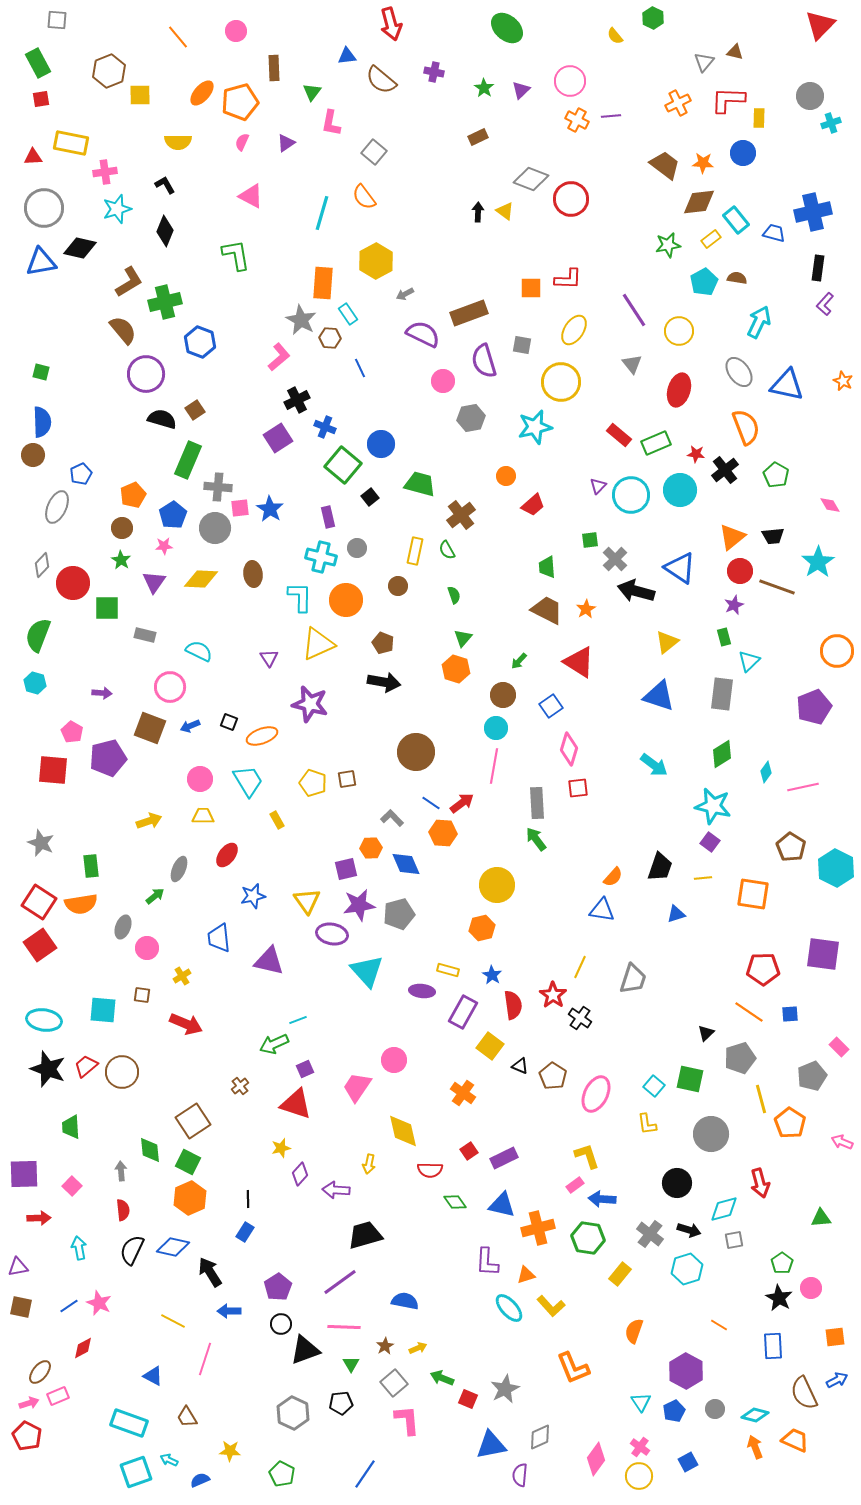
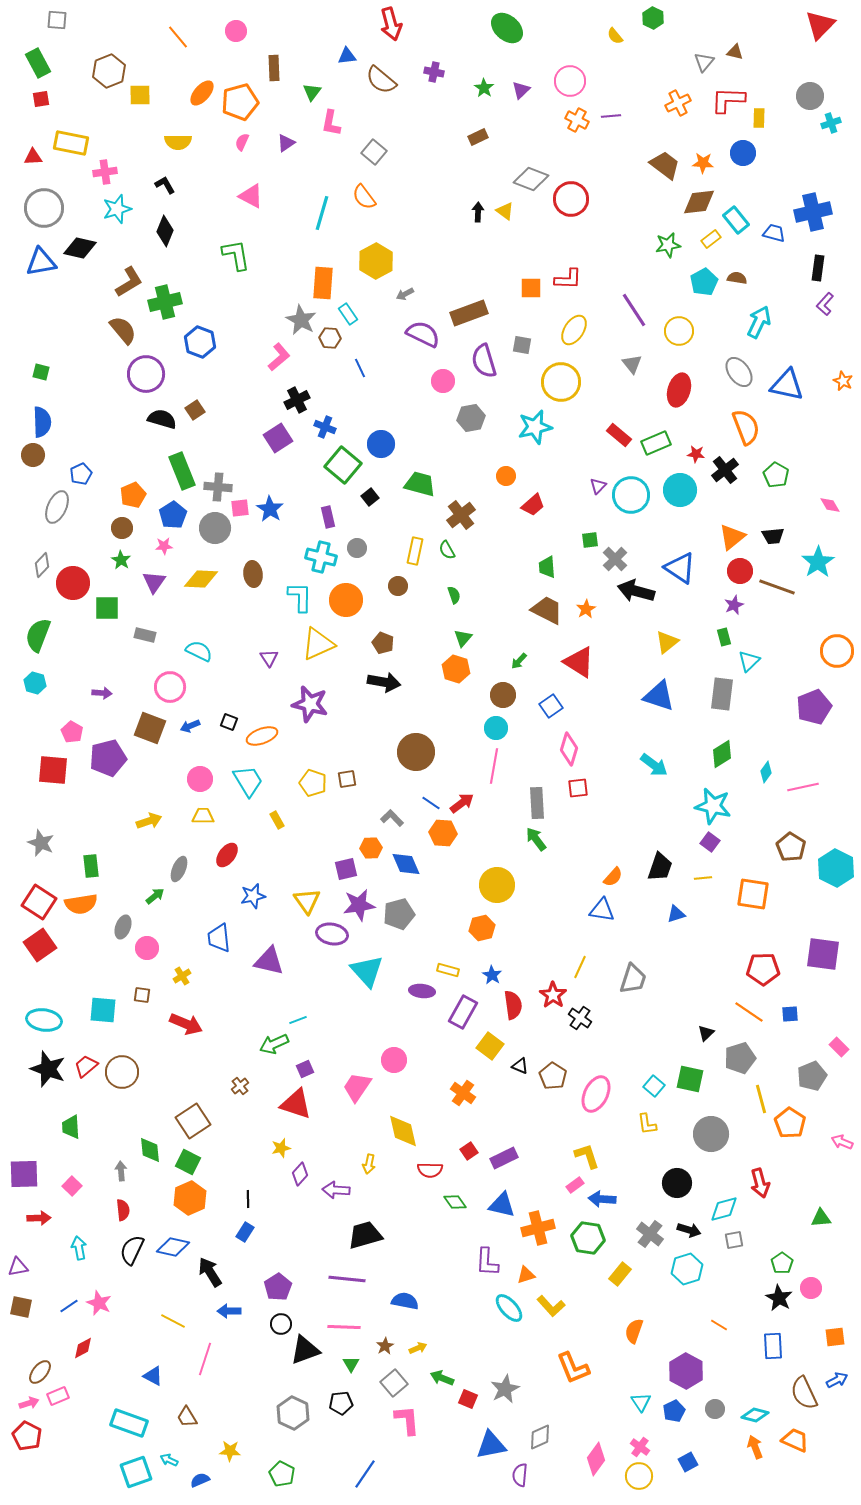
green rectangle at (188, 460): moved 6 px left, 11 px down; rotated 45 degrees counterclockwise
purple line at (340, 1282): moved 7 px right, 3 px up; rotated 42 degrees clockwise
